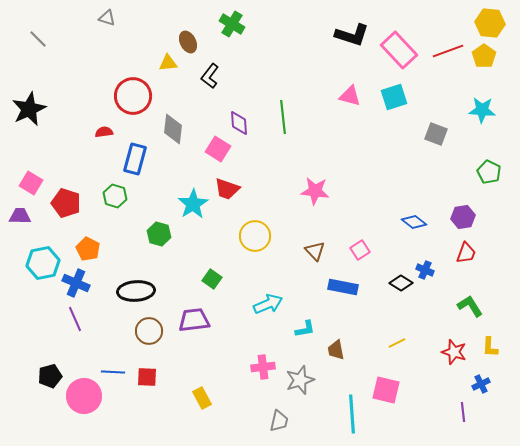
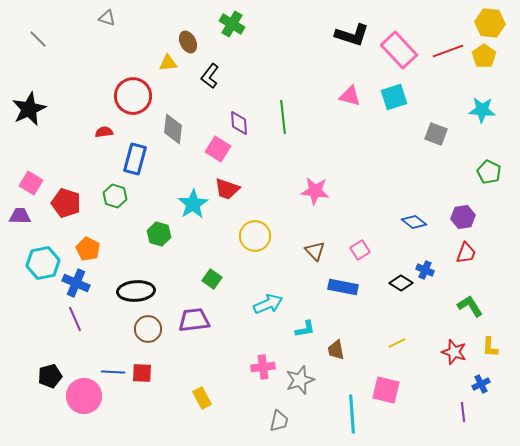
brown circle at (149, 331): moved 1 px left, 2 px up
red square at (147, 377): moved 5 px left, 4 px up
